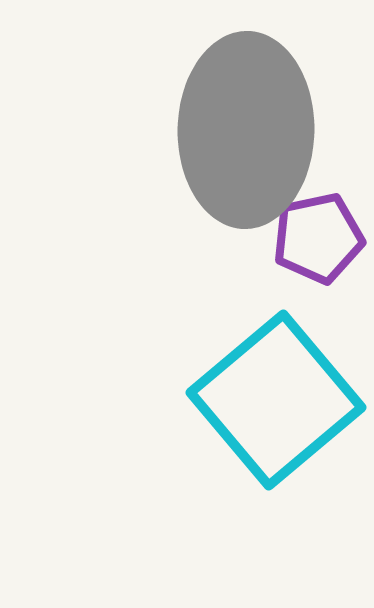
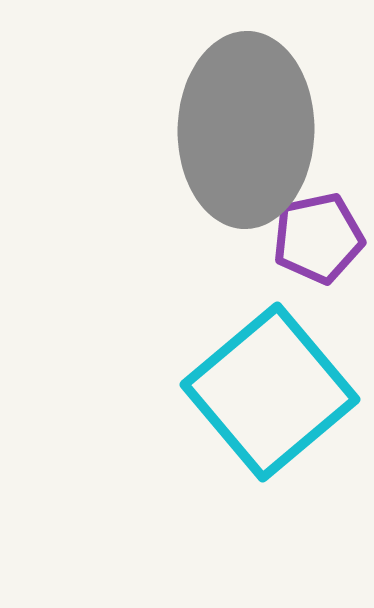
cyan square: moved 6 px left, 8 px up
